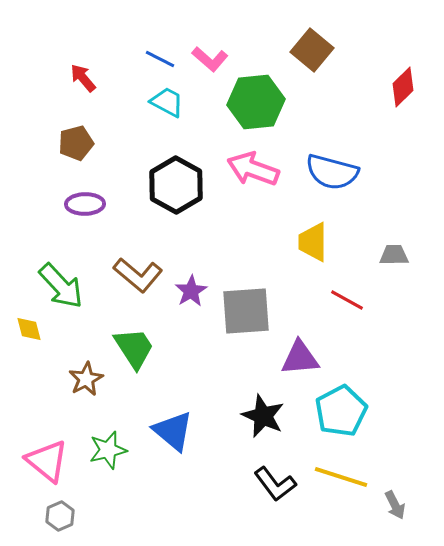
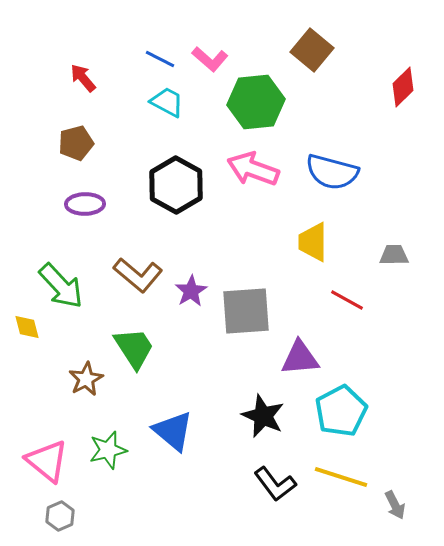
yellow diamond: moved 2 px left, 2 px up
